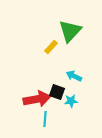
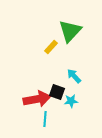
cyan arrow: rotated 21 degrees clockwise
